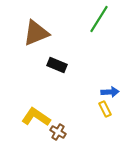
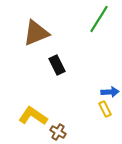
black rectangle: rotated 42 degrees clockwise
yellow L-shape: moved 3 px left, 1 px up
